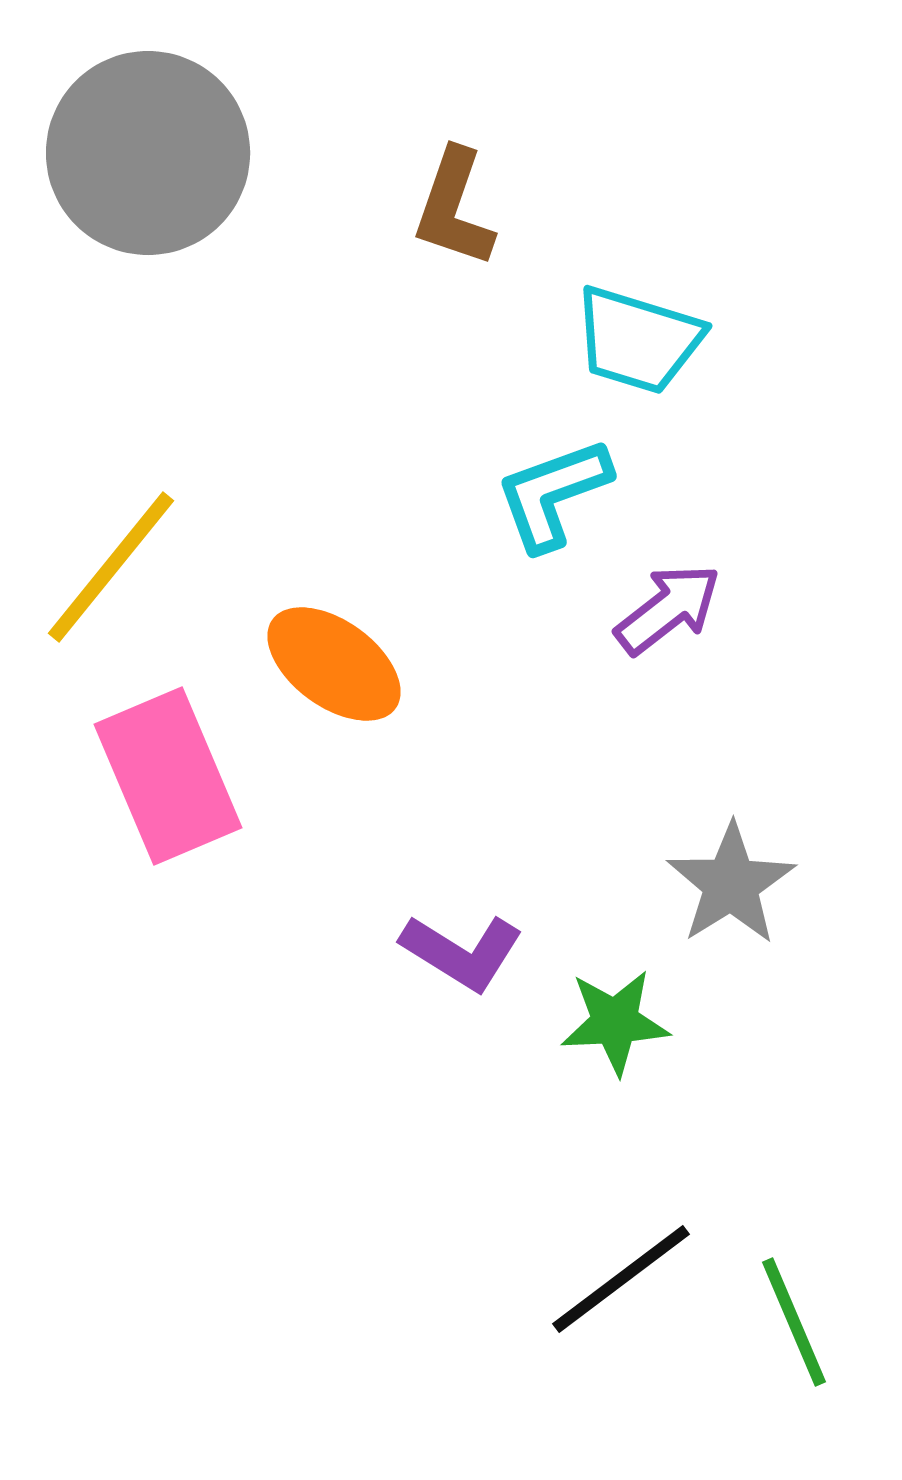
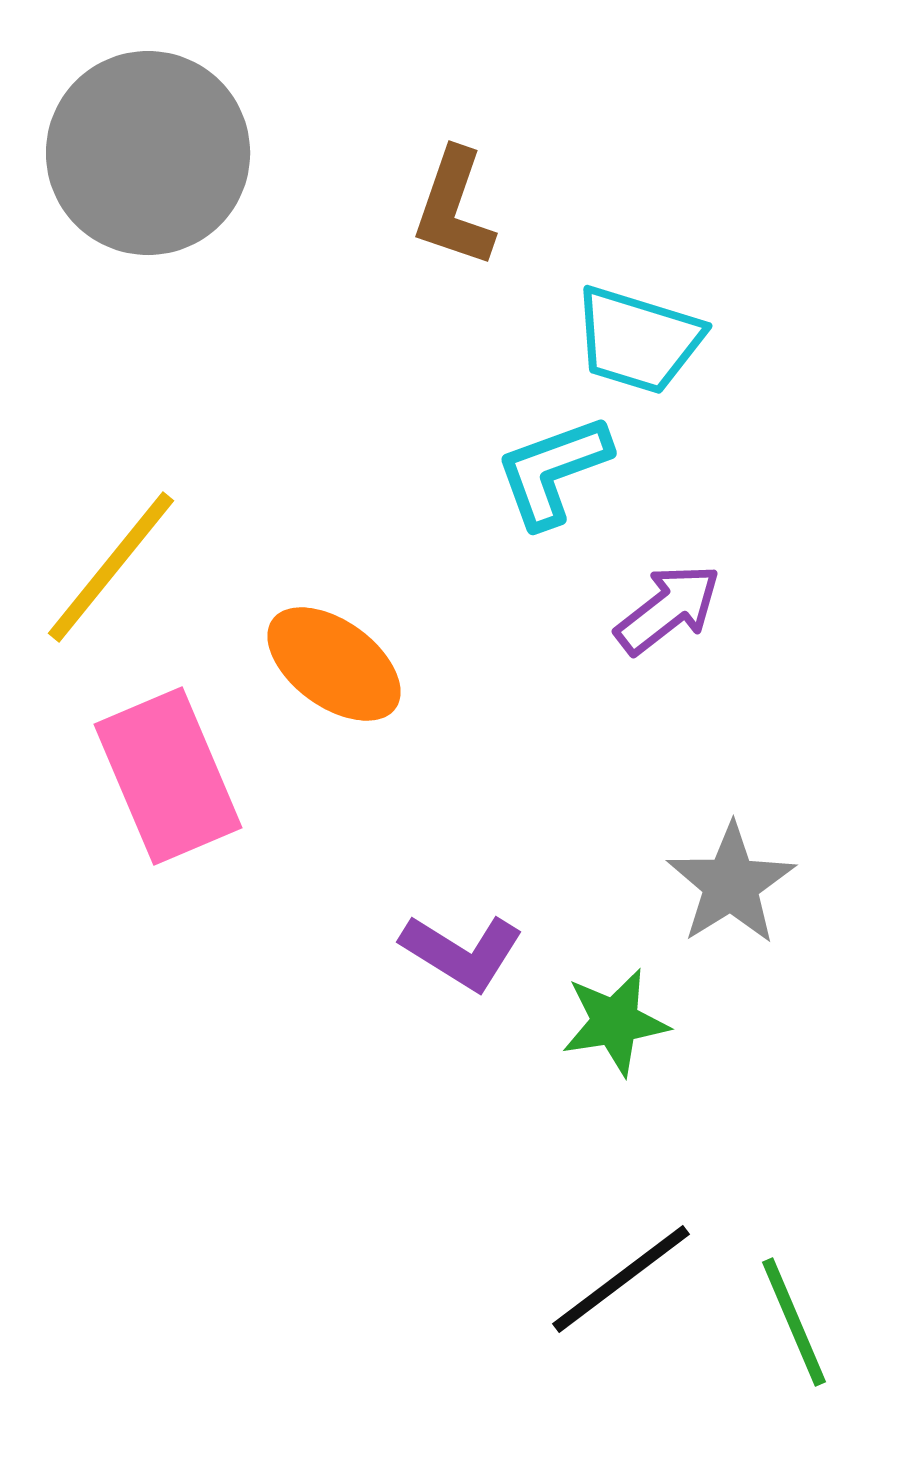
cyan L-shape: moved 23 px up
green star: rotated 6 degrees counterclockwise
